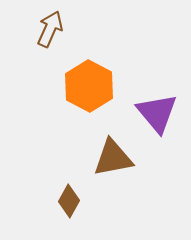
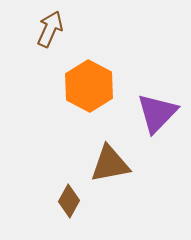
purple triangle: rotated 24 degrees clockwise
brown triangle: moved 3 px left, 6 px down
